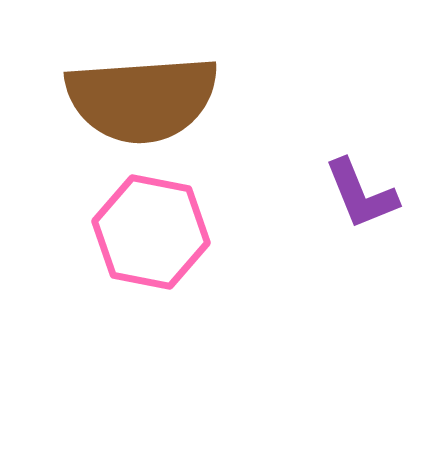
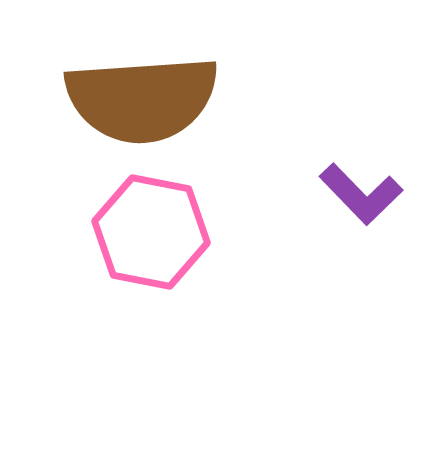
purple L-shape: rotated 22 degrees counterclockwise
